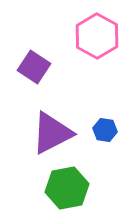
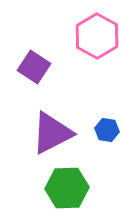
blue hexagon: moved 2 px right
green hexagon: rotated 9 degrees clockwise
